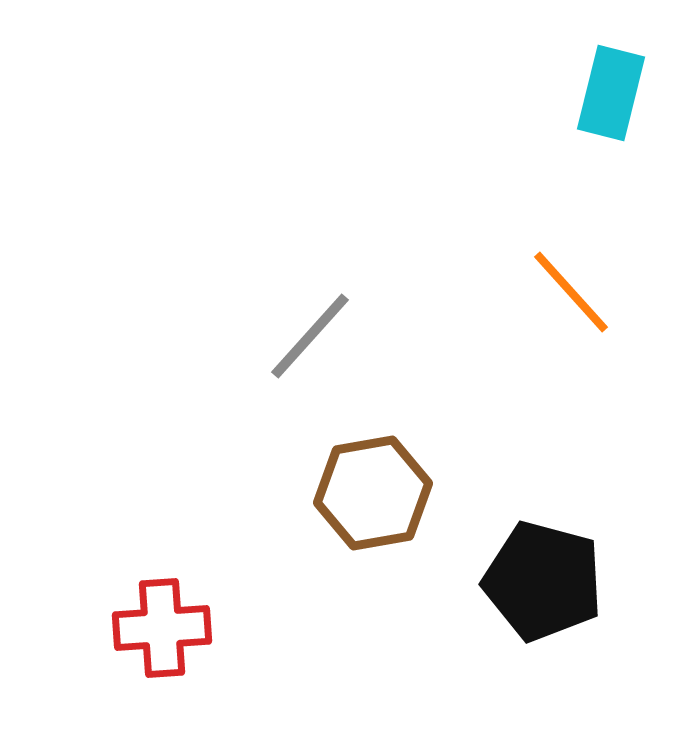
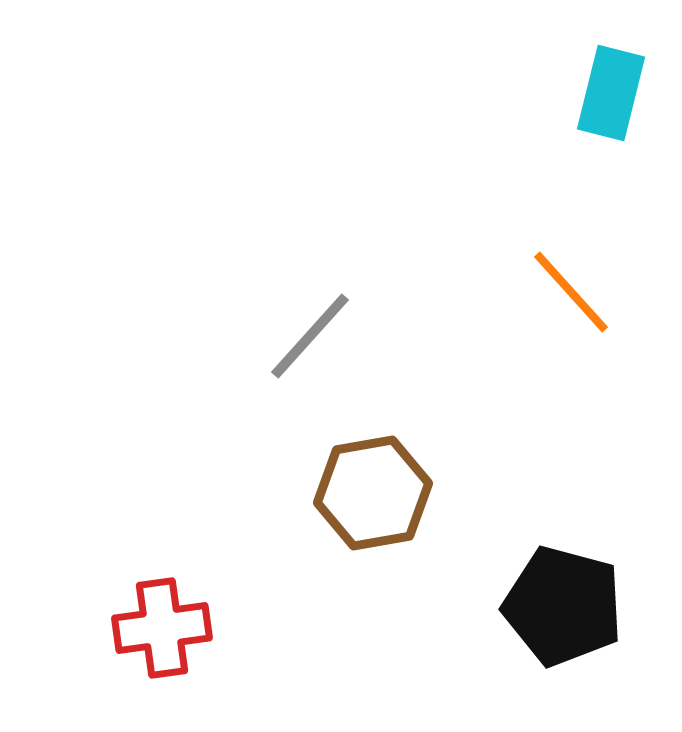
black pentagon: moved 20 px right, 25 px down
red cross: rotated 4 degrees counterclockwise
